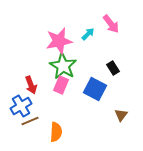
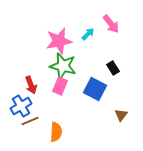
green star: rotated 16 degrees counterclockwise
pink rectangle: moved 1 px left, 1 px down
